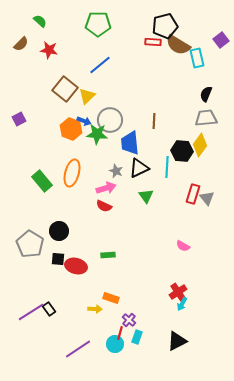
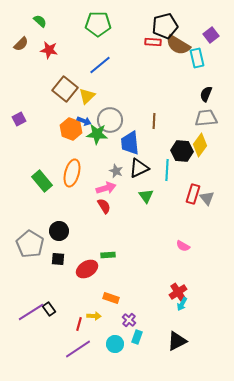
purple square at (221, 40): moved 10 px left, 5 px up
cyan line at (167, 167): moved 3 px down
red semicircle at (104, 206): rotated 147 degrees counterclockwise
red ellipse at (76, 266): moved 11 px right, 3 px down; rotated 45 degrees counterclockwise
yellow arrow at (95, 309): moved 1 px left, 7 px down
red line at (120, 333): moved 41 px left, 9 px up
